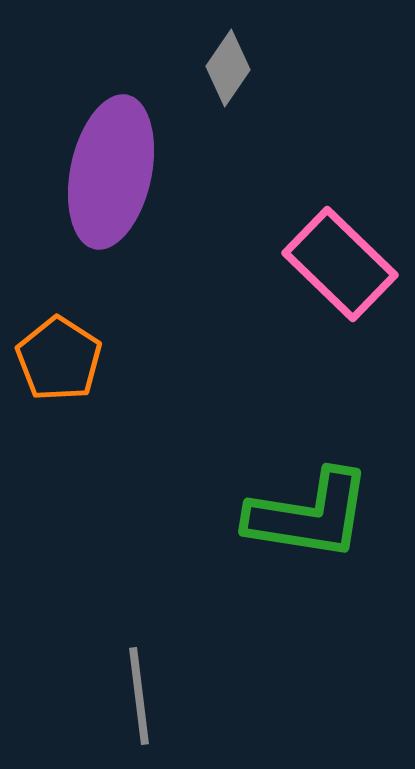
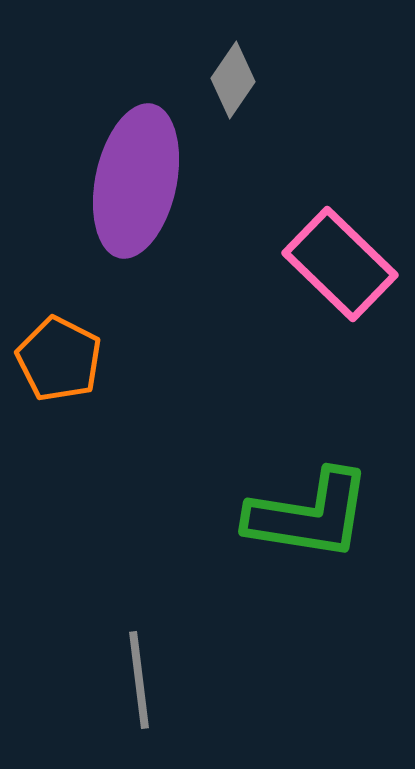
gray diamond: moved 5 px right, 12 px down
purple ellipse: moved 25 px right, 9 px down
orange pentagon: rotated 6 degrees counterclockwise
gray line: moved 16 px up
